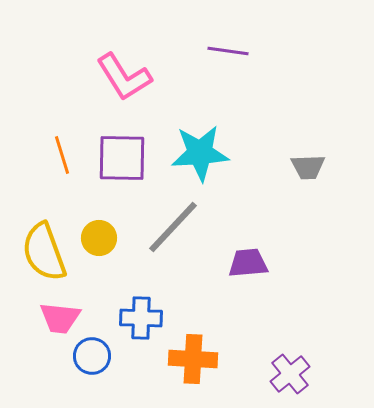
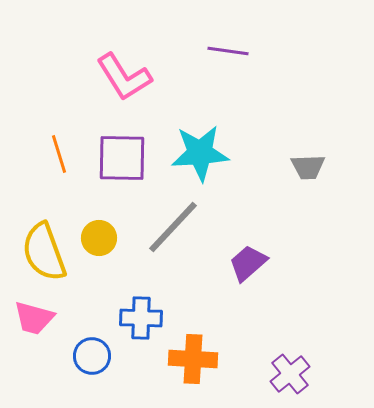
orange line: moved 3 px left, 1 px up
purple trapezoid: rotated 36 degrees counterclockwise
pink trapezoid: moved 26 px left; rotated 9 degrees clockwise
